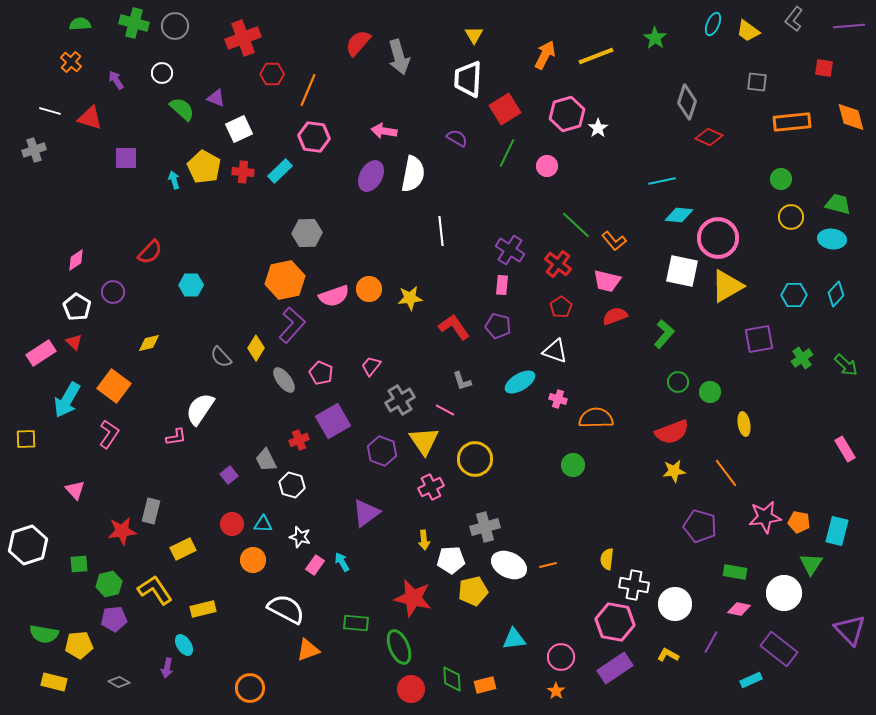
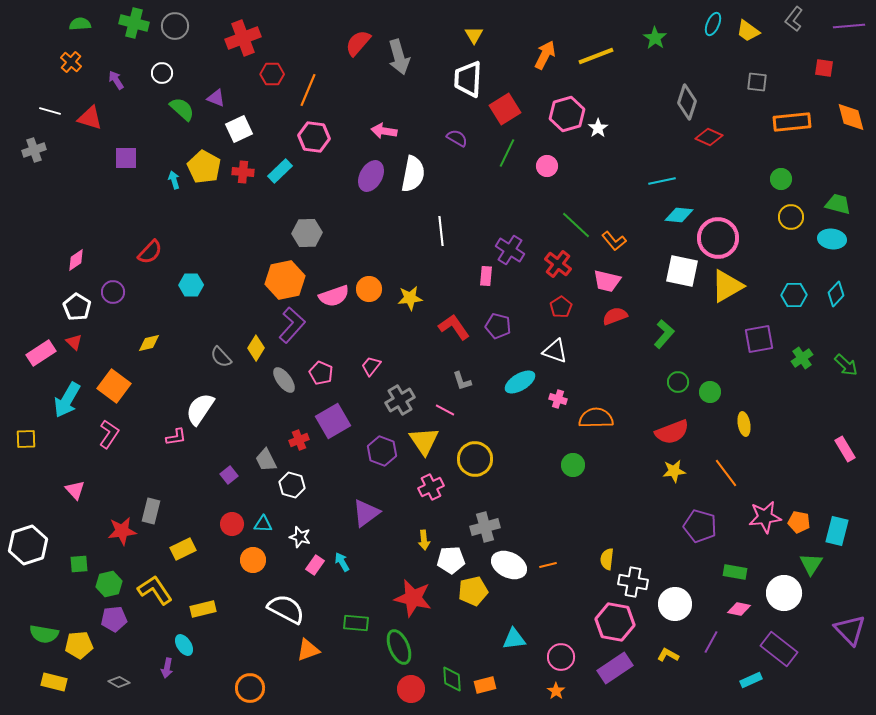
pink rectangle at (502, 285): moved 16 px left, 9 px up
white cross at (634, 585): moved 1 px left, 3 px up
